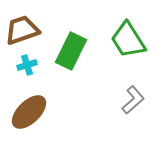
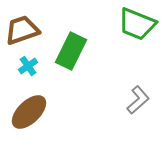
green trapezoid: moved 9 px right, 16 px up; rotated 36 degrees counterclockwise
cyan cross: moved 1 px right, 1 px down; rotated 18 degrees counterclockwise
gray L-shape: moved 5 px right
